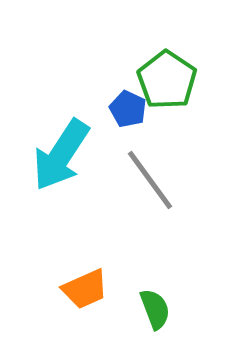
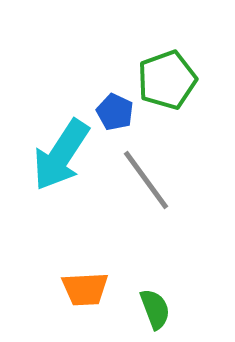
green pentagon: rotated 18 degrees clockwise
blue pentagon: moved 13 px left, 3 px down
gray line: moved 4 px left
orange trapezoid: rotated 21 degrees clockwise
